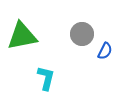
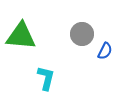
green triangle: moved 1 px left; rotated 16 degrees clockwise
